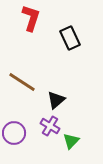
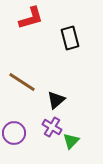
red L-shape: rotated 56 degrees clockwise
black rectangle: rotated 10 degrees clockwise
purple cross: moved 2 px right, 1 px down
